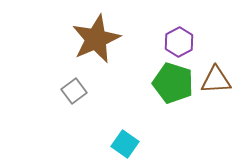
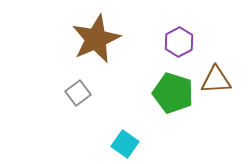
green pentagon: moved 10 px down
gray square: moved 4 px right, 2 px down
